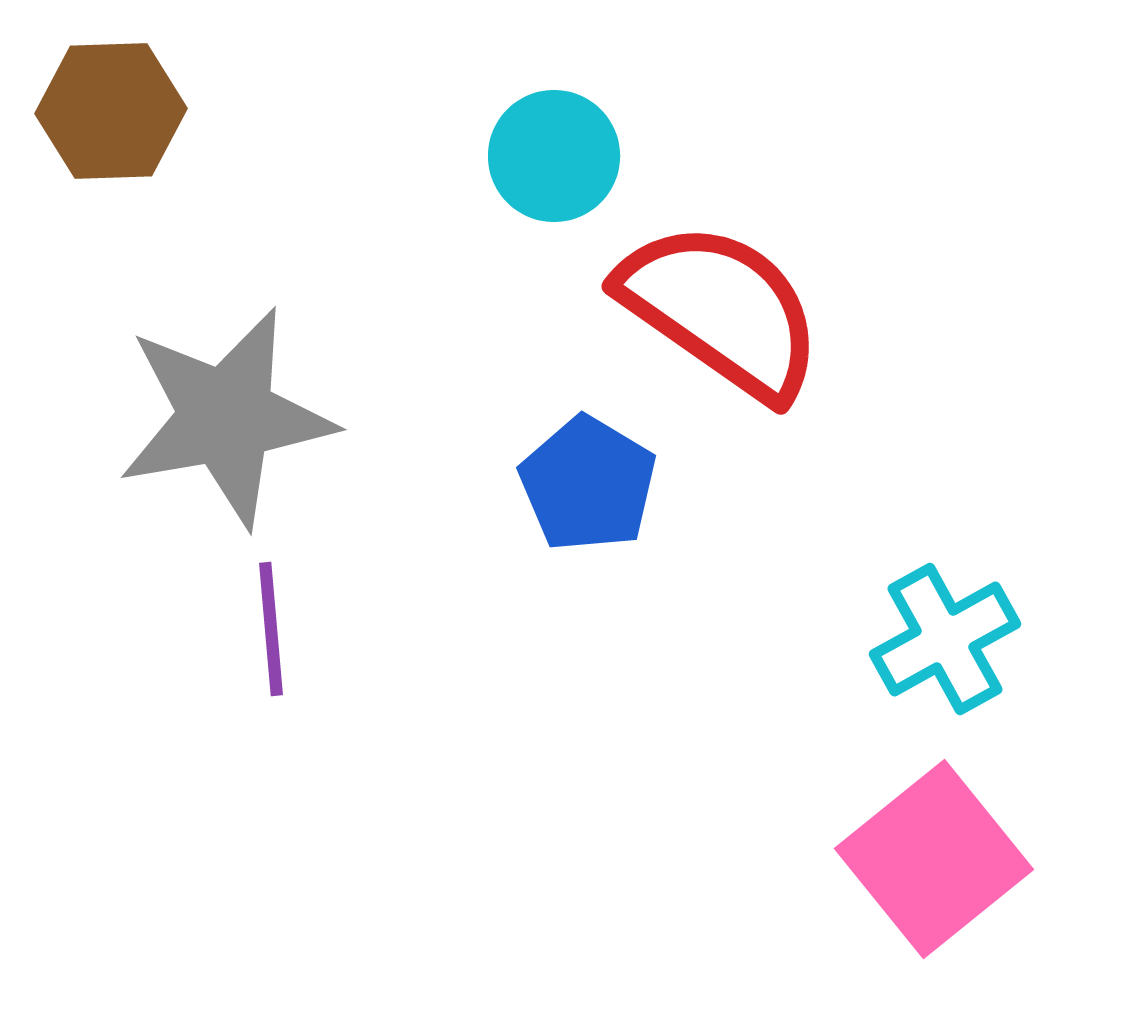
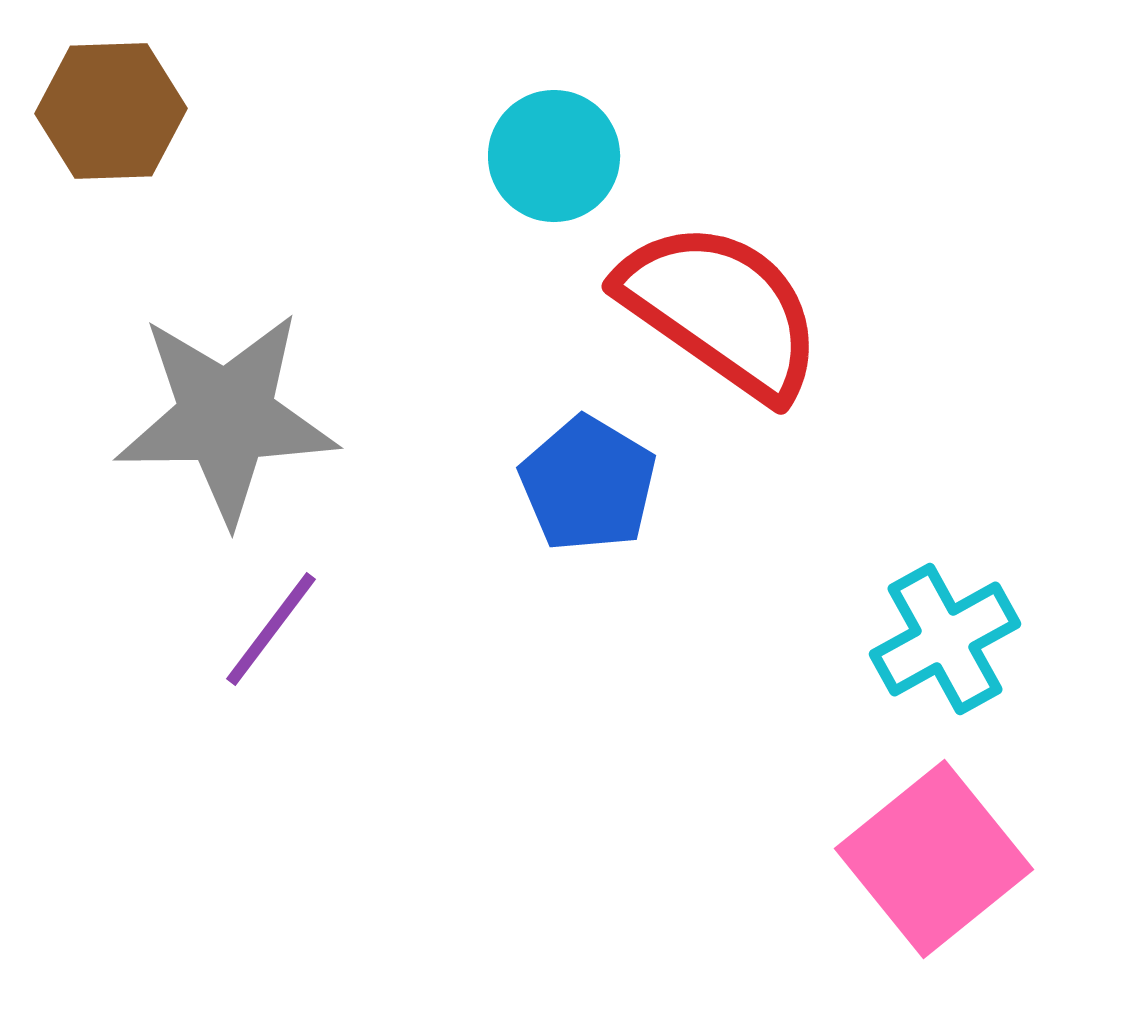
gray star: rotated 9 degrees clockwise
purple line: rotated 42 degrees clockwise
